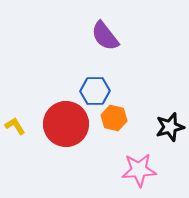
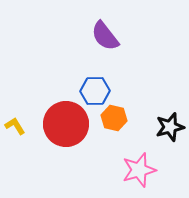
pink star: rotated 12 degrees counterclockwise
